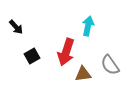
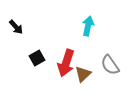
red arrow: moved 11 px down
black square: moved 5 px right, 2 px down
brown triangle: rotated 36 degrees counterclockwise
